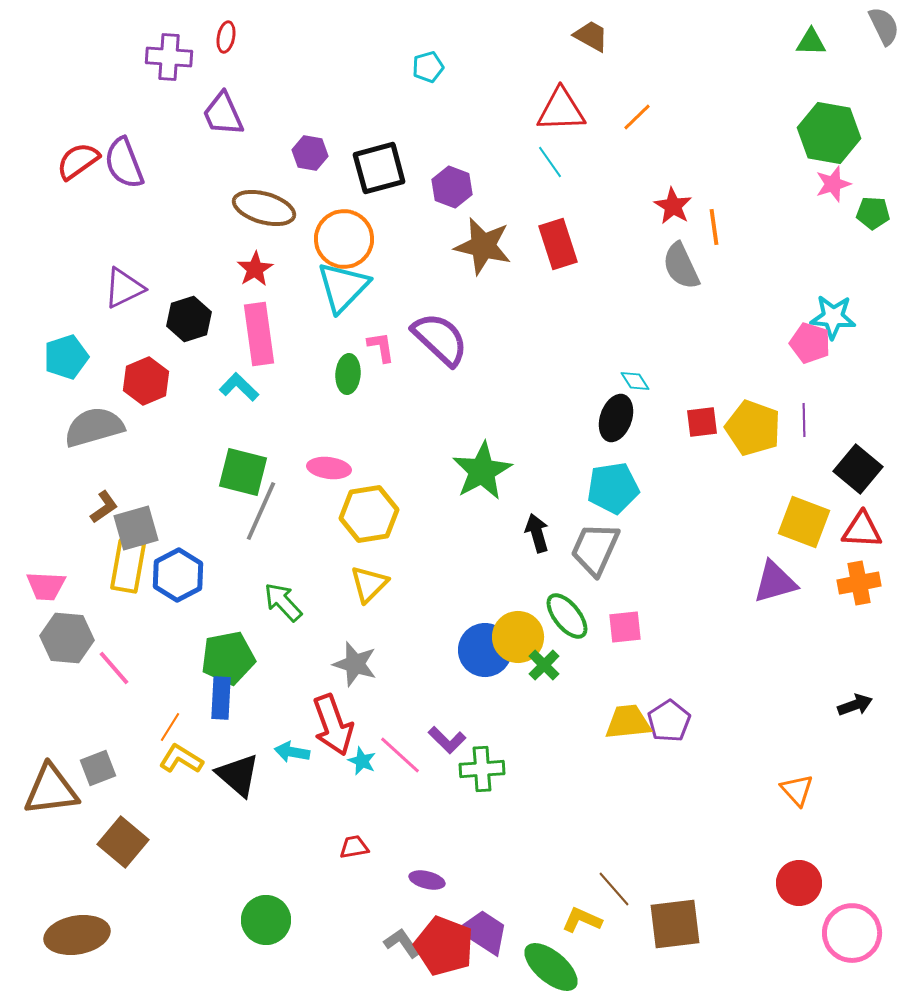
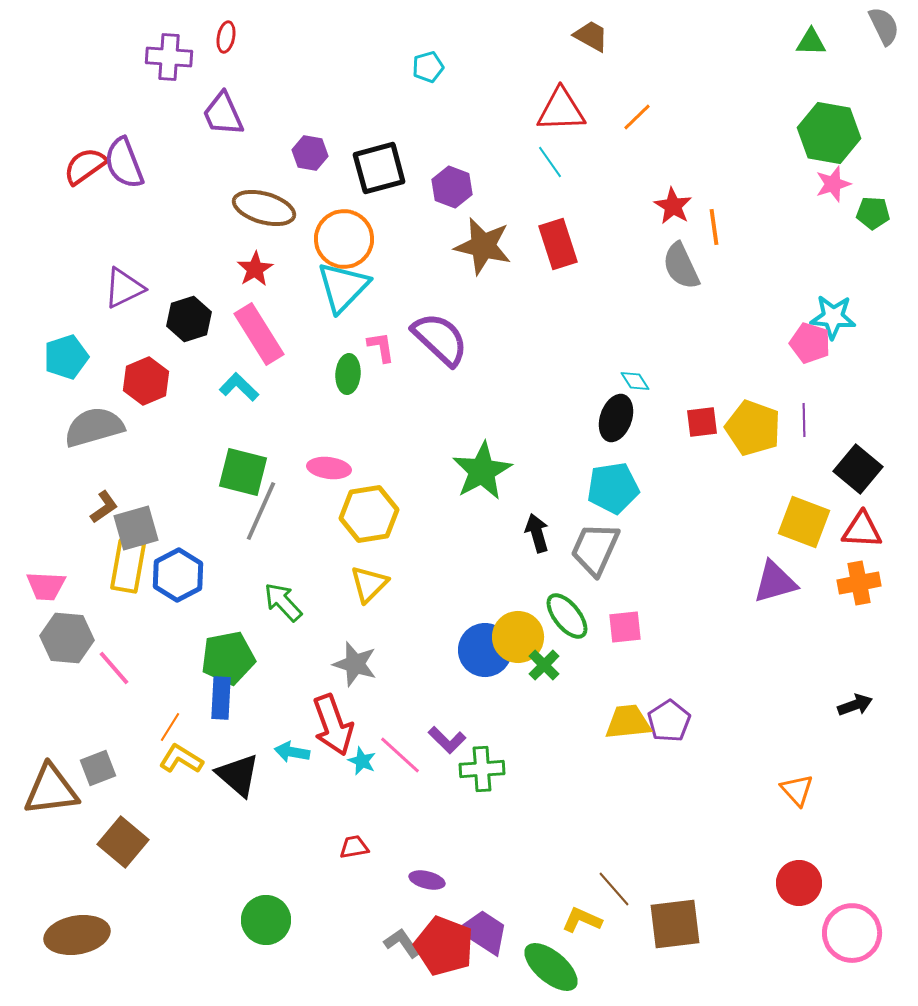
red semicircle at (78, 161): moved 7 px right, 5 px down
pink rectangle at (259, 334): rotated 24 degrees counterclockwise
